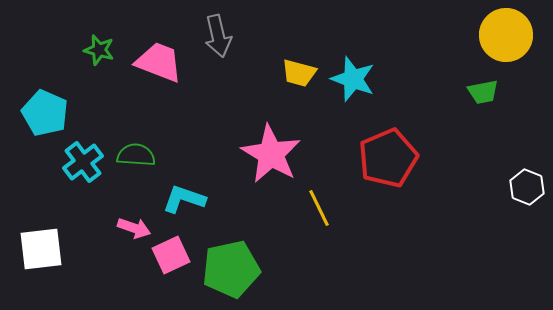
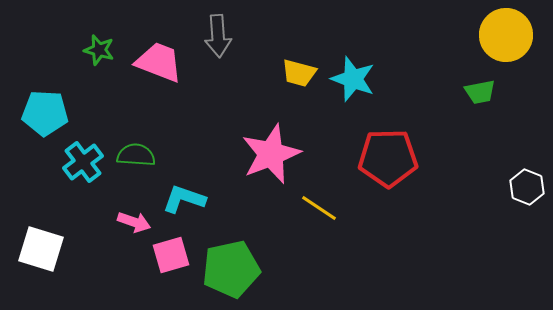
gray arrow: rotated 9 degrees clockwise
green trapezoid: moved 3 px left
cyan pentagon: rotated 21 degrees counterclockwise
pink star: rotated 20 degrees clockwise
red pentagon: rotated 22 degrees clockwise
yellow line: rotated 30 degrees counterclockwise
pink arrow: moved 6 px up
white square: rotated 24 degrees clockwise
pink square: rotated 9 degrees clockwise
